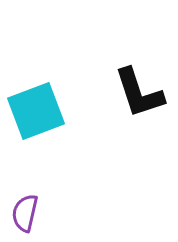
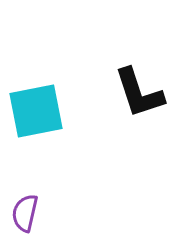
cyan square: rotated 10 degrees clockwise
